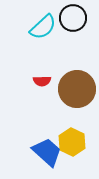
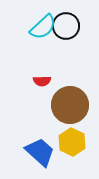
black circle: moved 7 px left, 8 px down
brown circle: moved 7 px left, 16 px down
blue trapezoid: moved 7 px left
